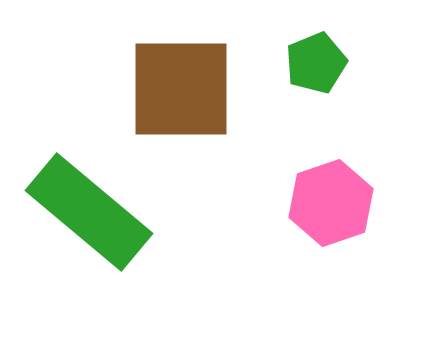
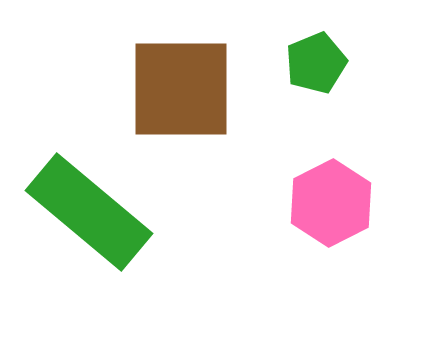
pink hexagon: rotated 8 degrees counterclockwise
